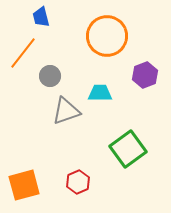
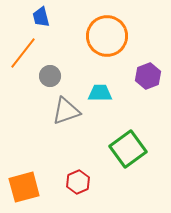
purple hexagon: moved 3 px right, 1 px down
orange square: moved 2 px down
